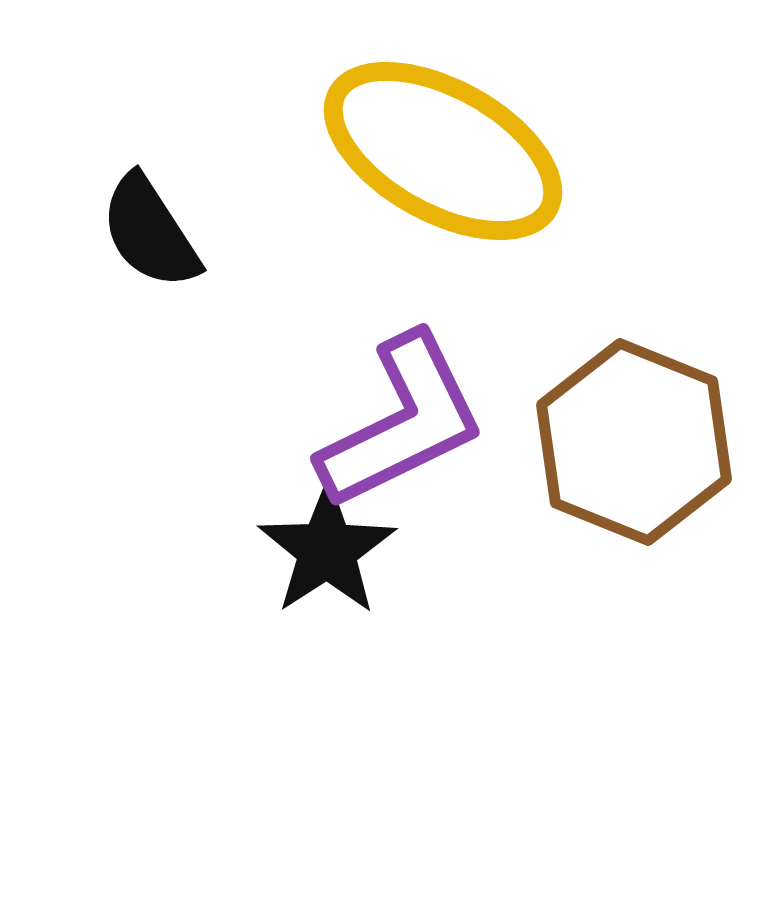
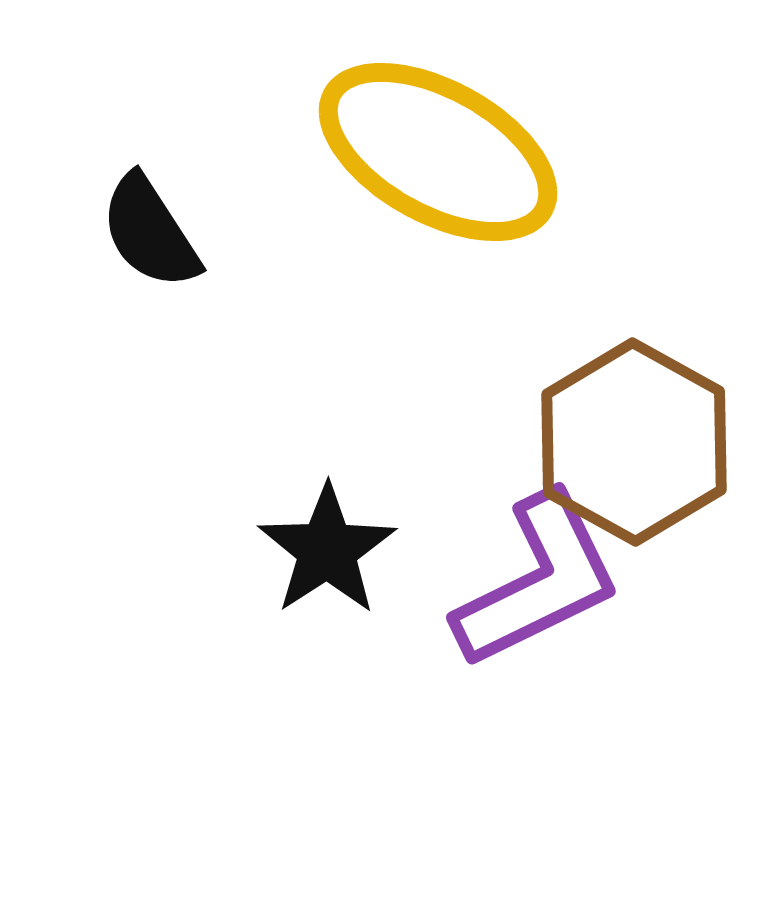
yellow ellipse: moved 5 px left, 1 px down
purple L-shape: moved 136 px right, 159 px down
brown hexagon: rotated 7 degrees clockwise
